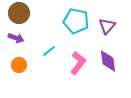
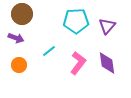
brown circle: moved 3 px right, 1 px down
cyan pentagon: rotated 15 degrees counterclockwise
purple diamond: moved 1 px left, 2 px down
